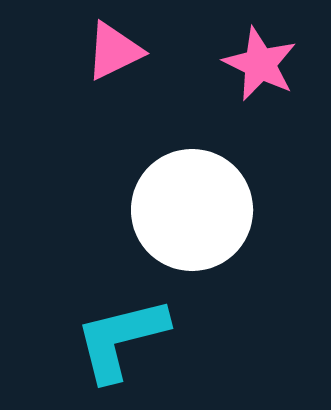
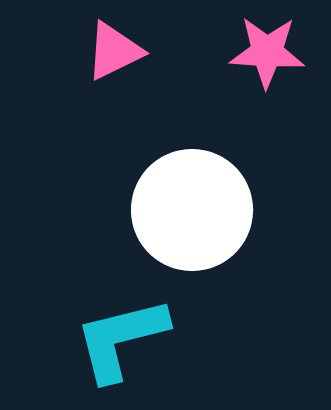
pink star: moved 7 px right, 12 px up; rotated 22 degrees counterclockwise
